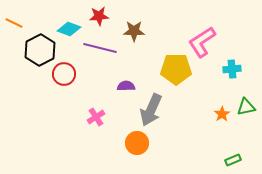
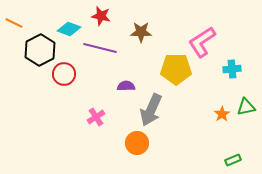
red star: moved 2 px right; rotated 18 degrees clockwise
brown star: moved 7 px right, 1 px down
